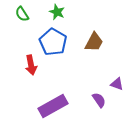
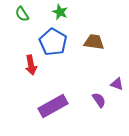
green star: moved 3 px right
brown trapezoid: rotated 110 degrees counterclockwise
